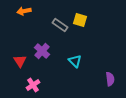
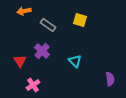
gray rectangle: moved 12 px left
